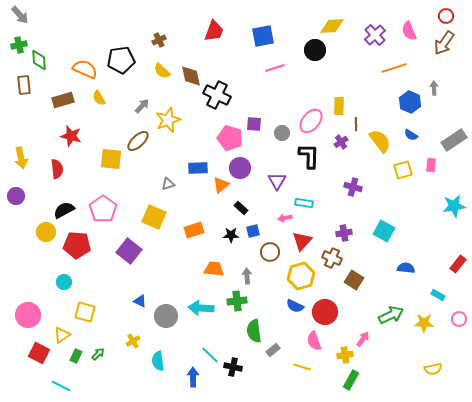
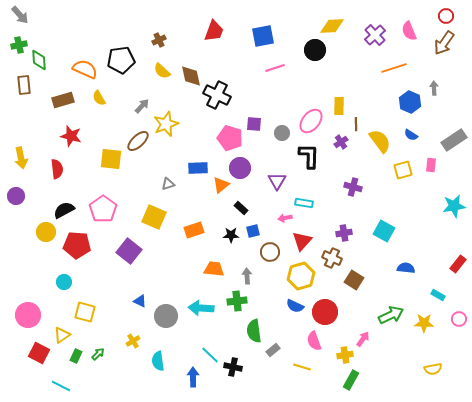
yellow star at (168, 120): moved 2 px left, 4 px down
